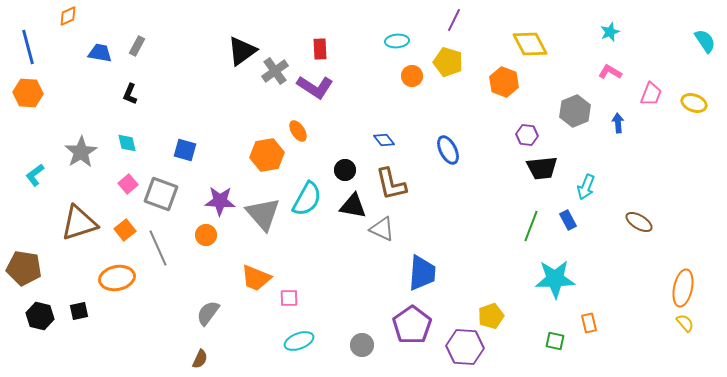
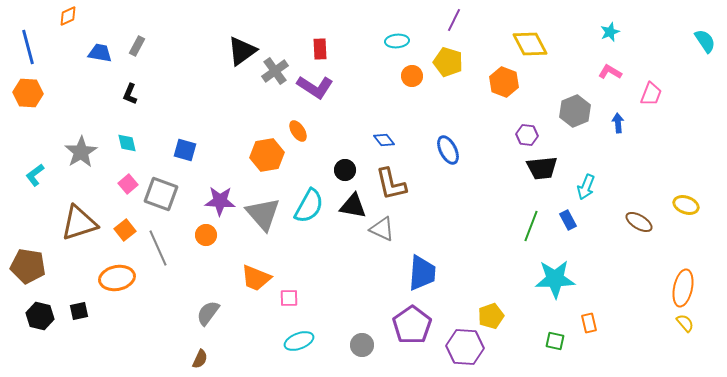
yellow ellipse at (694, 103): moved 8 px left, 102 px down
cyan semicircle at (307, 199): moved 2 px right, 7 px down
brown pentagon at (24, 268): moved 4 px right, 2 px up
